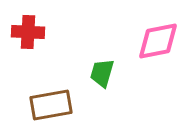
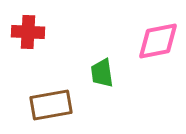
green trapezoid: rotated 24 degrees counterclockwise
